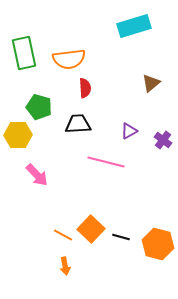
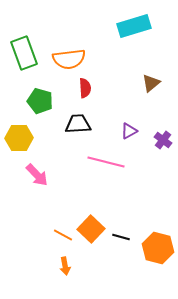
green rectangle: rotated 8 degrees counterclockwise
green pentagon: moved 1 px right, 6 px up
yellow hexagon: moved 1 px right, 3 px down
orange hexagon: moved 4 px down
